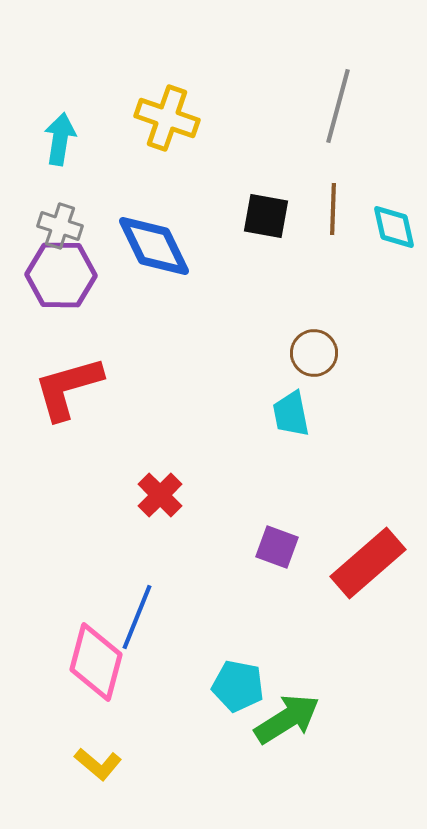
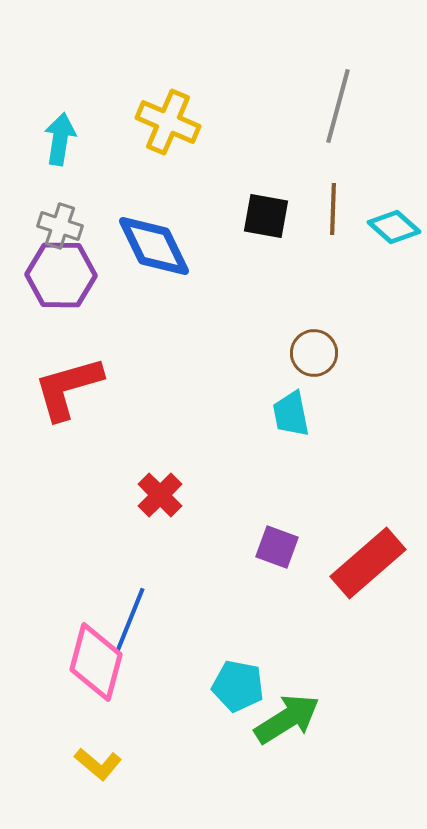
yellow cross: moved 1 px right, 4 px down; rotated 4 degrees clockwise
cyan diamond: rotated 36 degrees counterclockwise
blue line: moved 7 px left, 3 px down
